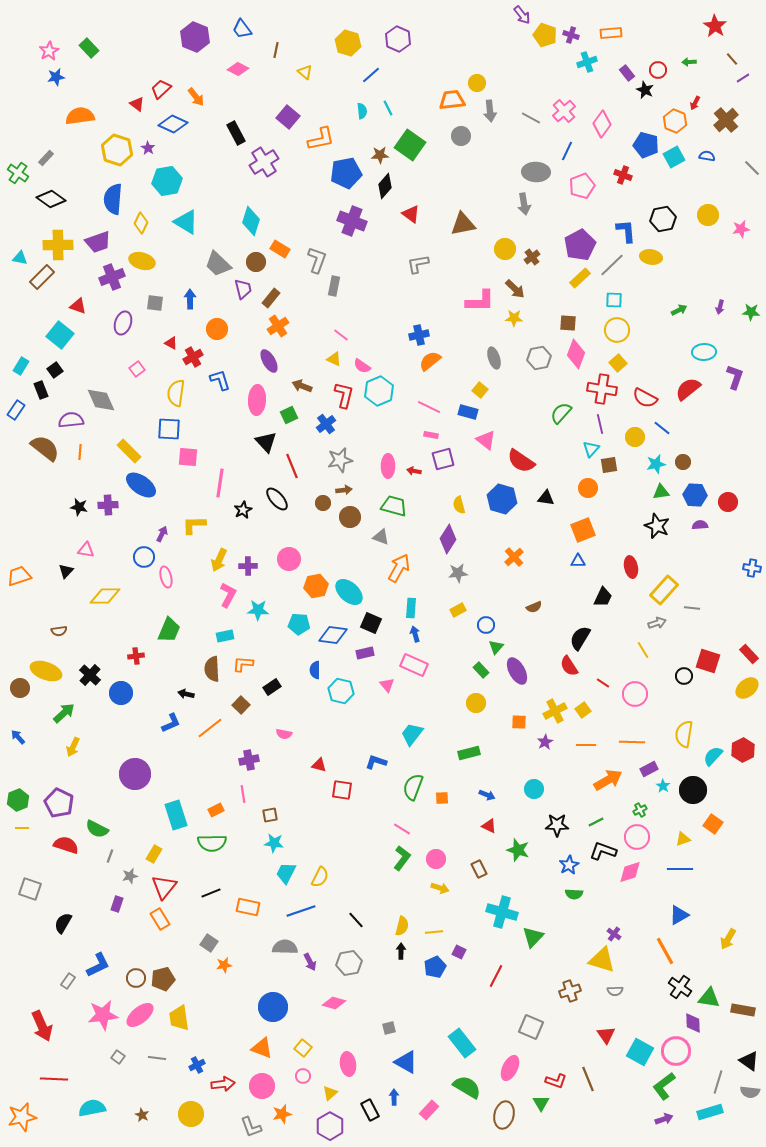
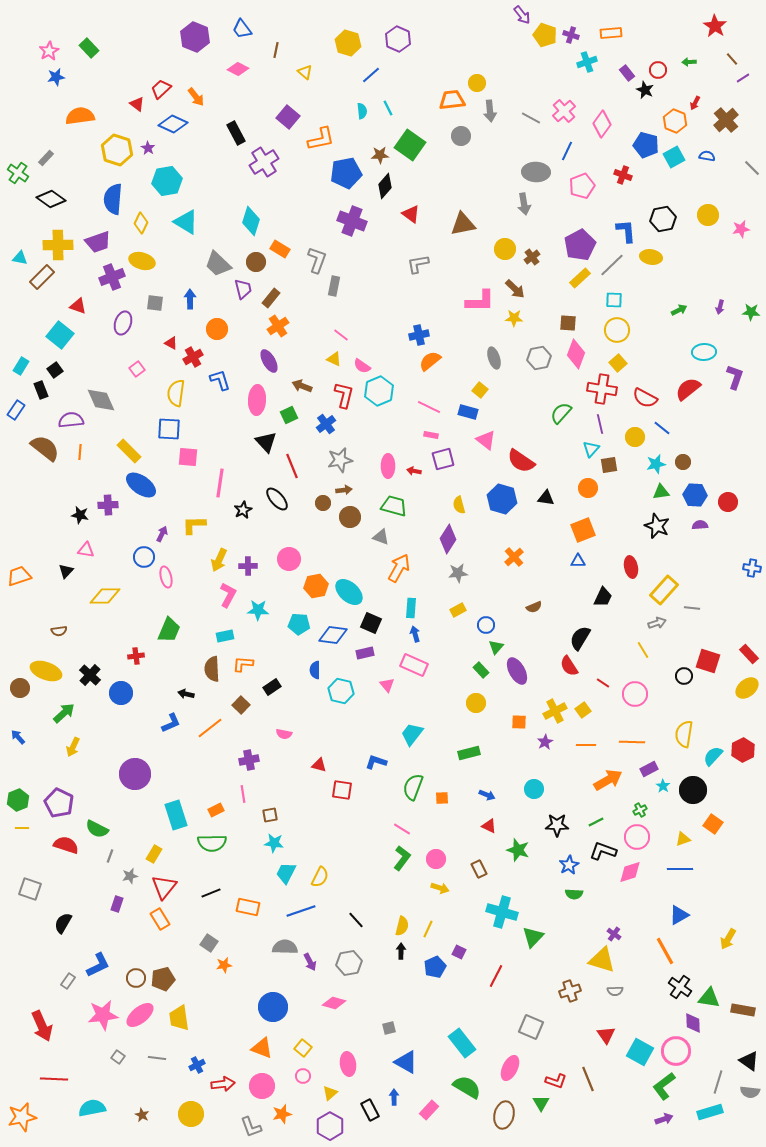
black star at (79, 507): moved 1 px right, 8 px down
yellow line at (434, 932): moved 6 px left, 3 px up; rotated 60 degrees counterclockwise
